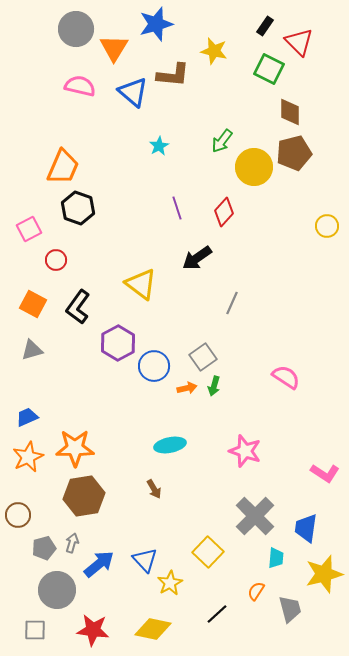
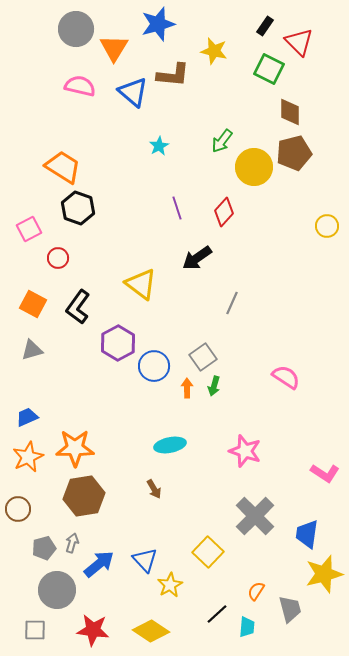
blue star at (156, 24): moved 2 px right
orange trapezoid at (63, 167): rotated 81 degrees counterclockwise
red circle at (56, 260): moved 2 px right, 2 px up
orange arrow at (187, 388): rotated 78 degrees counterclockwise
brown circle at (18, 515): moved 6 px up
blue trapezoid at (306, 528): moved 1 px right, 6 px down
cyan trapezoid at (276, 558): moved 29 px left, 69 px down
yellow star at (170, 583): moved 2 px down
yellow diamond at (153, 629): moved 2 px left, 2 px down; rotated 21 degrees clockwise
